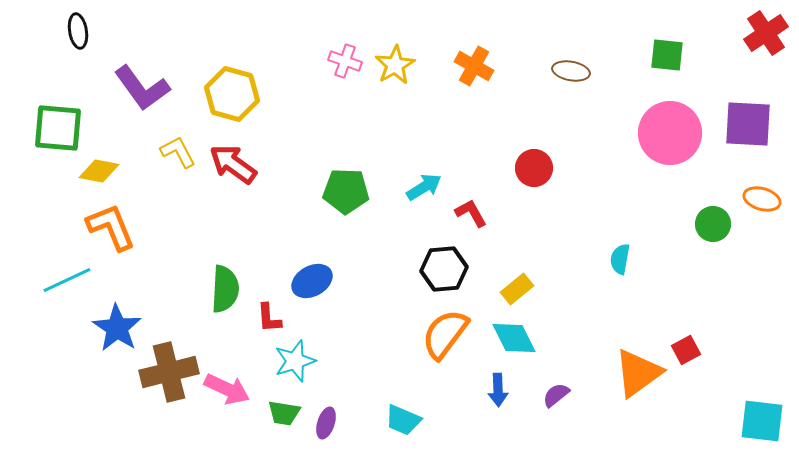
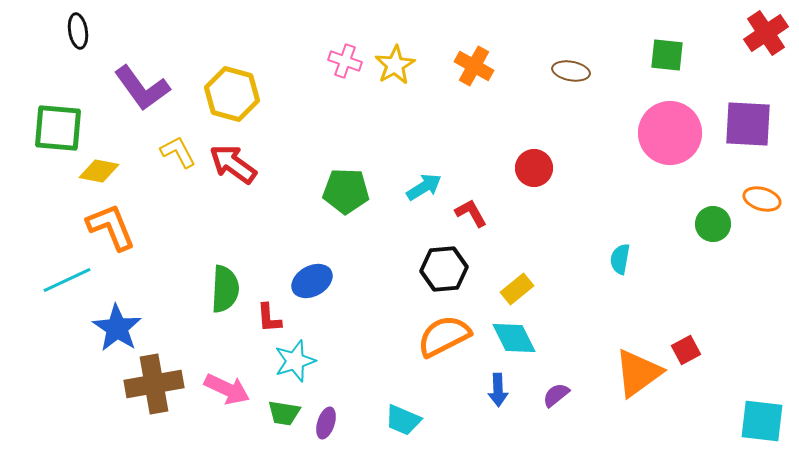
orange semicircle at (445, 334): moved 1 px left, 2 px down; rotated 26 degrees clockwise
brown cross at (169, 372): moved 15 px left, 12 px down; rotated 4 degrees clockwise
